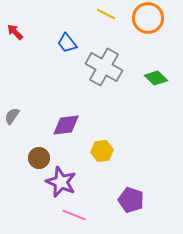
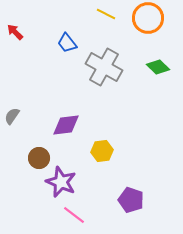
green diamond: moved 2 px right, 11 px up
pink line: rotated 15 degrees clockwise
